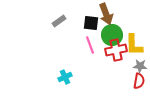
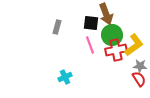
gray rectangle: moved 2 px left, 6 px down; rotated 40 degrees counterclockwise
yellow L-shape: rotated 125 degrees counterclockwise
red semicircle: moved 2 px up; rotated 42 degrees counterclockwise
